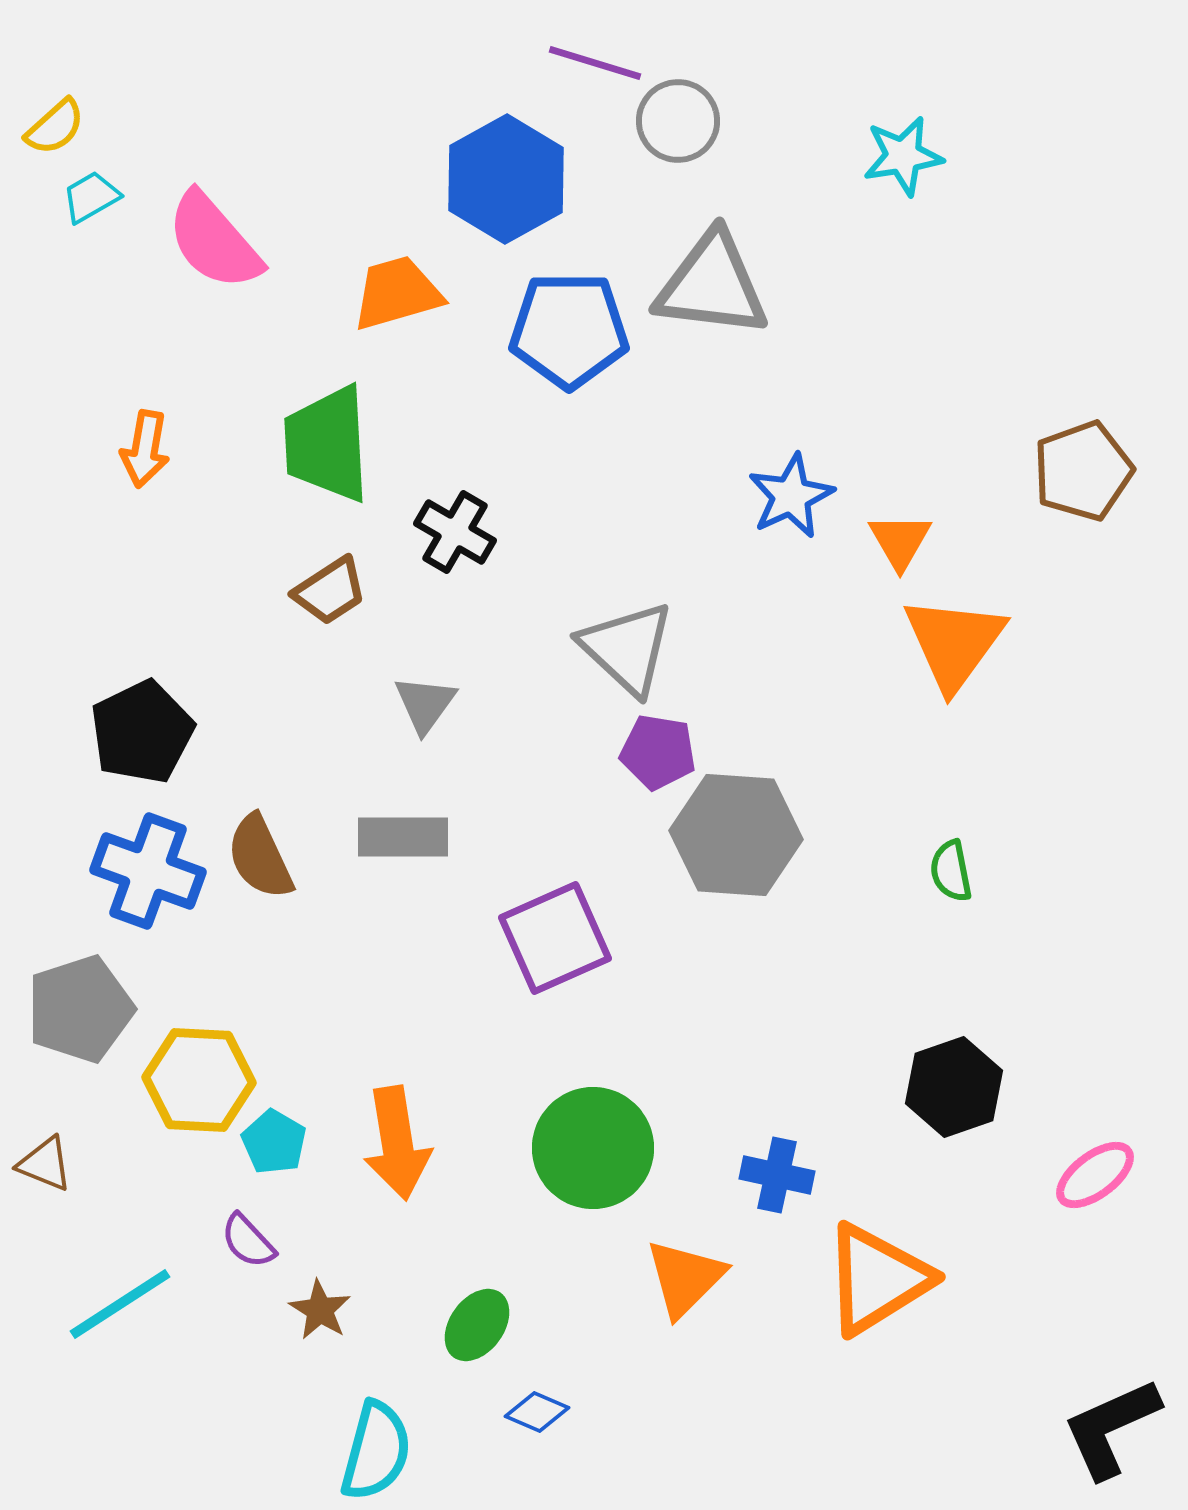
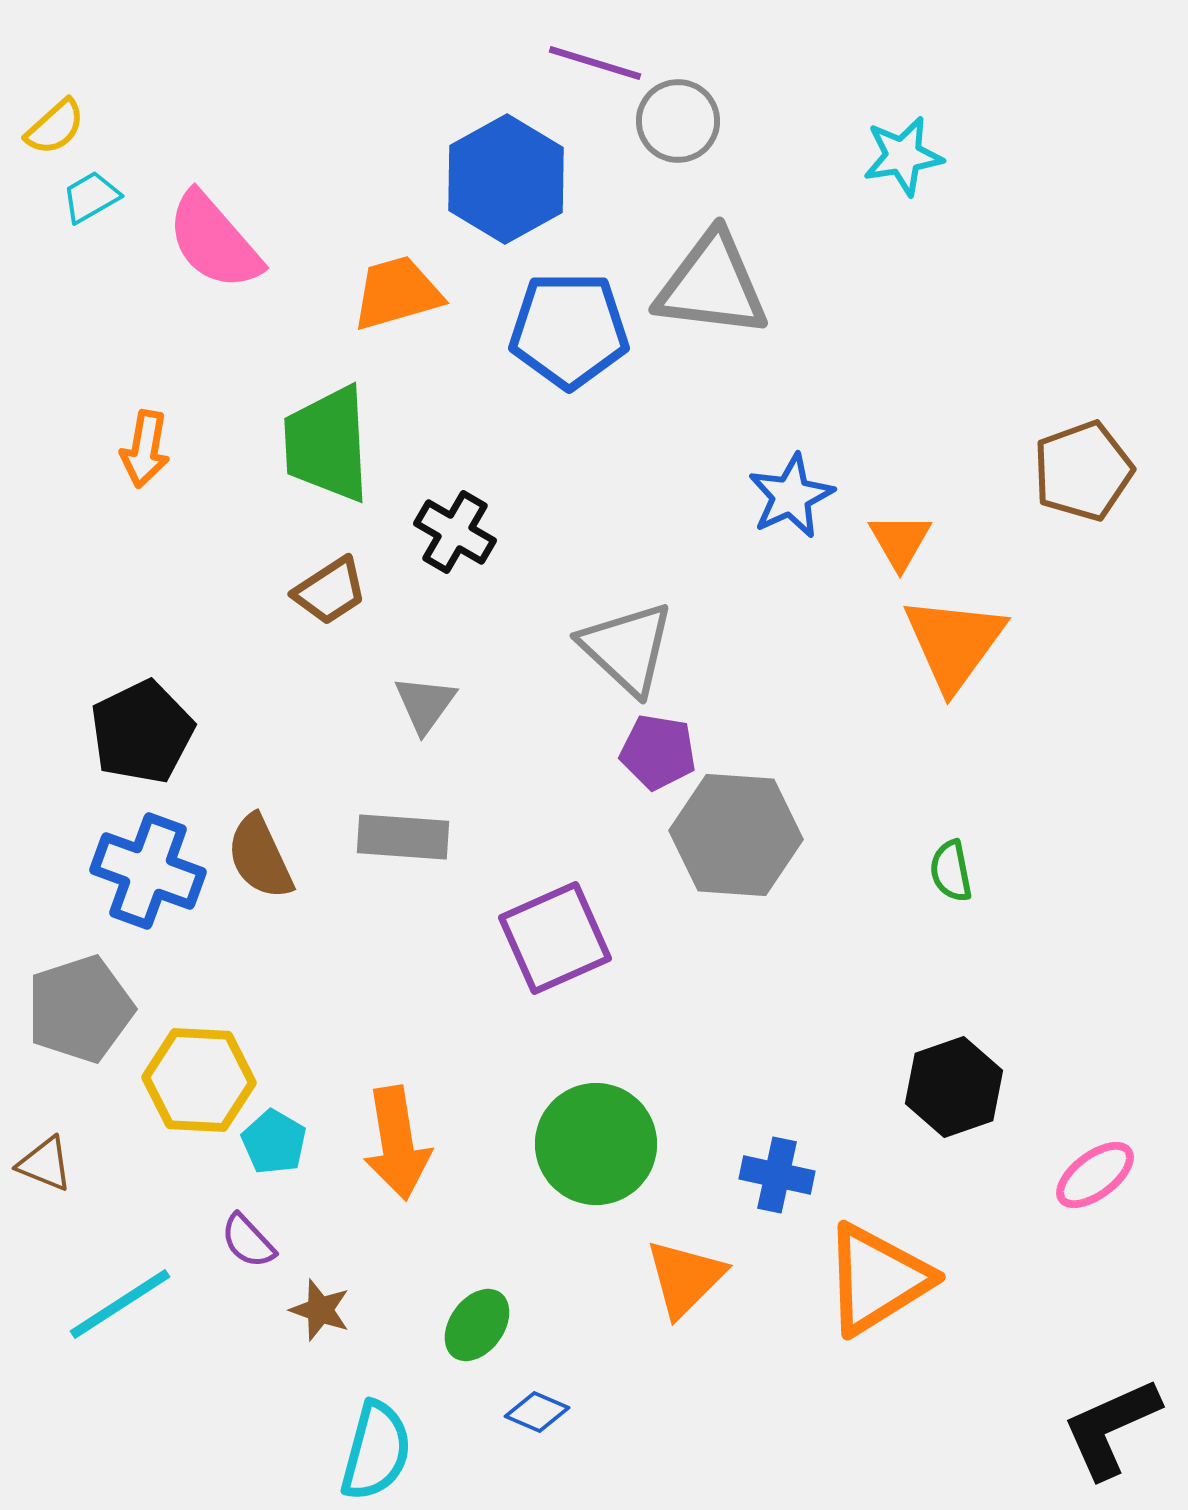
gray rectangle at (403, 837): rotated 4 degrees clockwise
green circle at (593, 1148): moved 3 px right, 4 px up
brown star at (320, 1310): rotated 12 degrees counterclockwise
